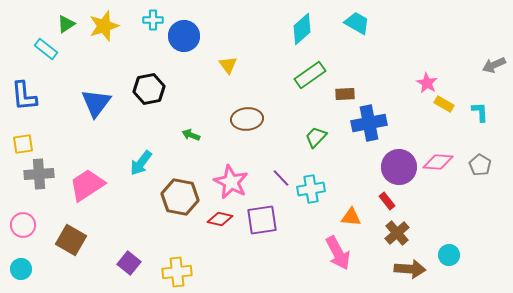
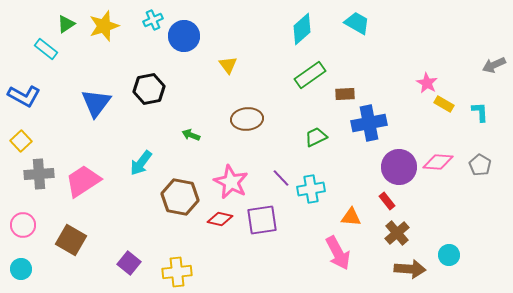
cyan cross at (153, 20): rotated 24 degrees counterclockwise
blue L-shape at (24, 96): rotated 56 degrees counterclockwise
green trapezoid at (316, 137): rotated 20 degrees clockwise
yellow square at (23, 144): moved 2 px left, 3 px up; rotated 35 degrees counterclockwise
pink trapezoid at (87, 185): moved 4 px left, 4 px up
